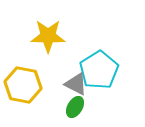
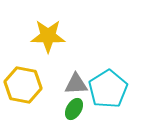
cyan pentagon: moved 9 px right, 19 px down
gray triangle: rotated 30 degrees counterclockwise
green ellipse: moved 1 px left, 2 px down
